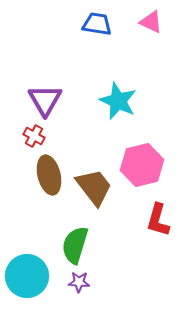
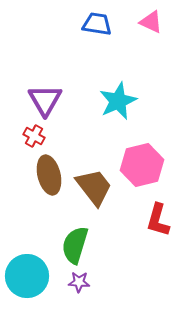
cyan star: rotated 24 degrees clockwise
